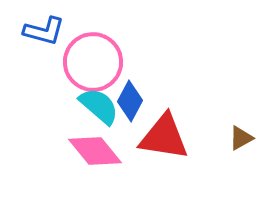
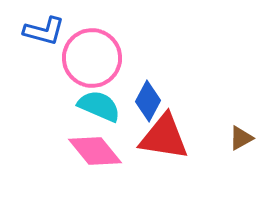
pink circle: moved 1 px left, 4 px up
blue diamond: moved 18 px right
cyan semicircle: rotated 18 degrees counterclockwise
